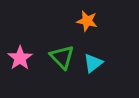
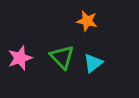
pink star: rotated 15 degrees clockwise
